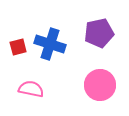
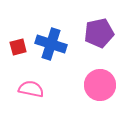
blue cross: moved 1 px right
